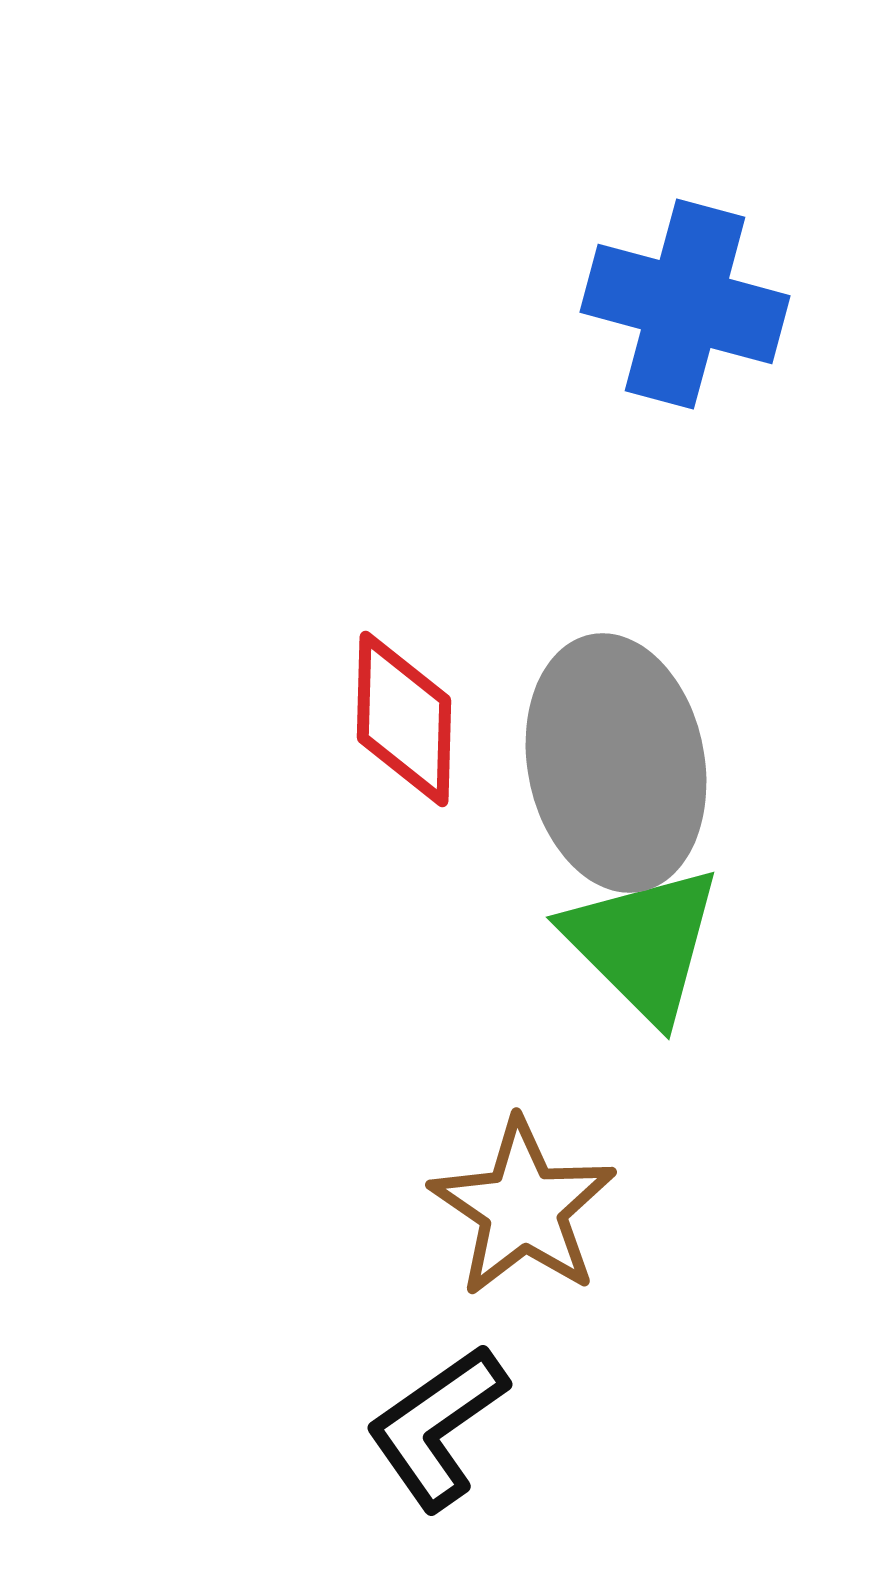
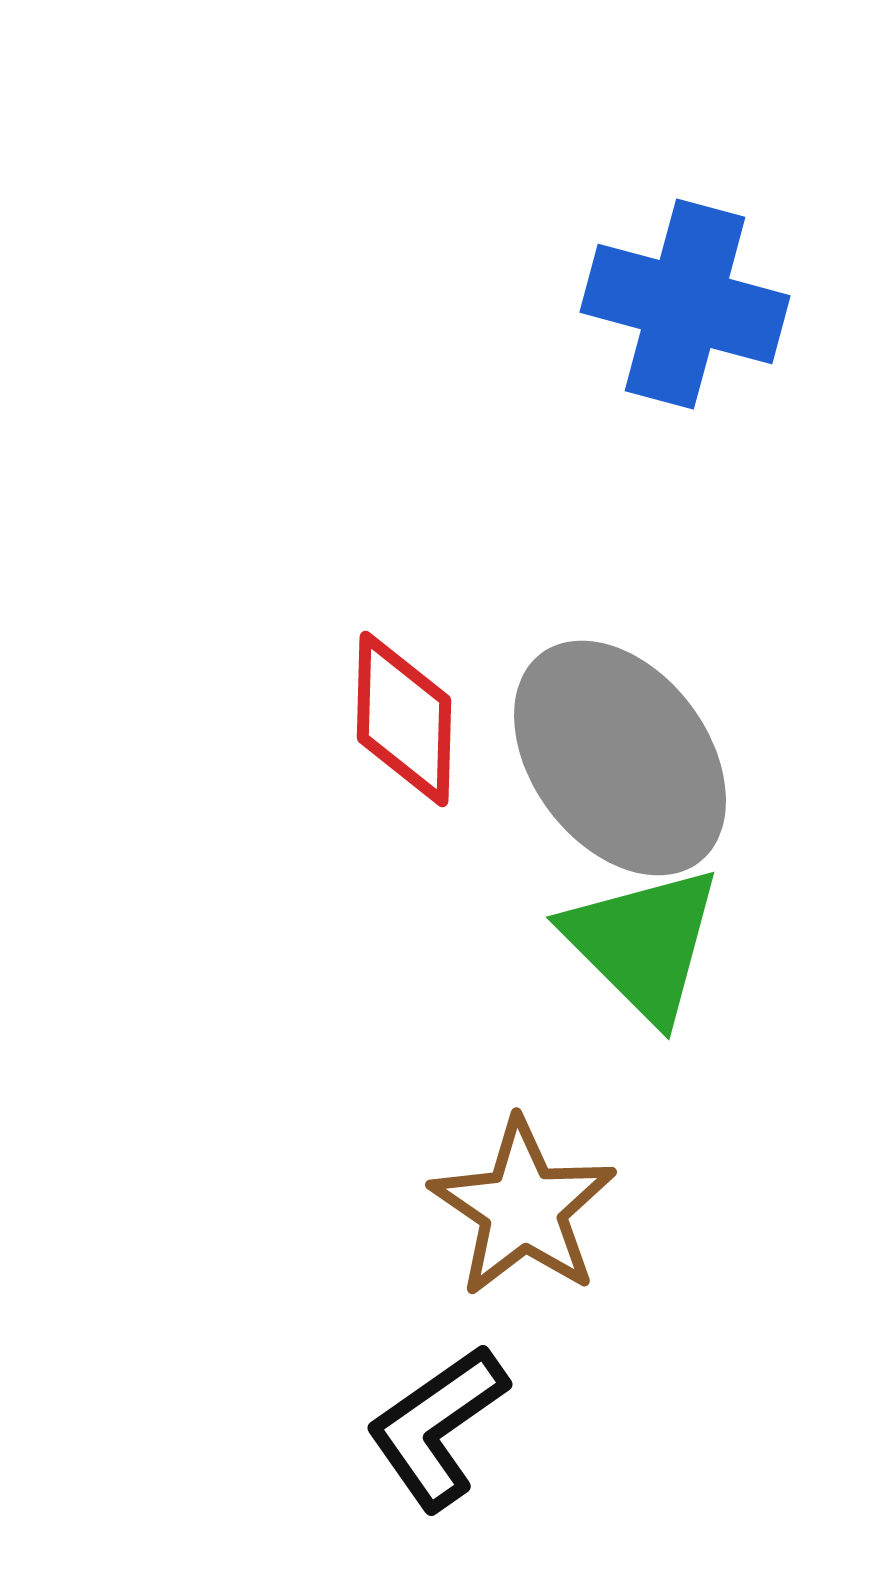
gray ellipse: moved 4 px right, 5 px up; rotated 26 degrees counterclockwise
